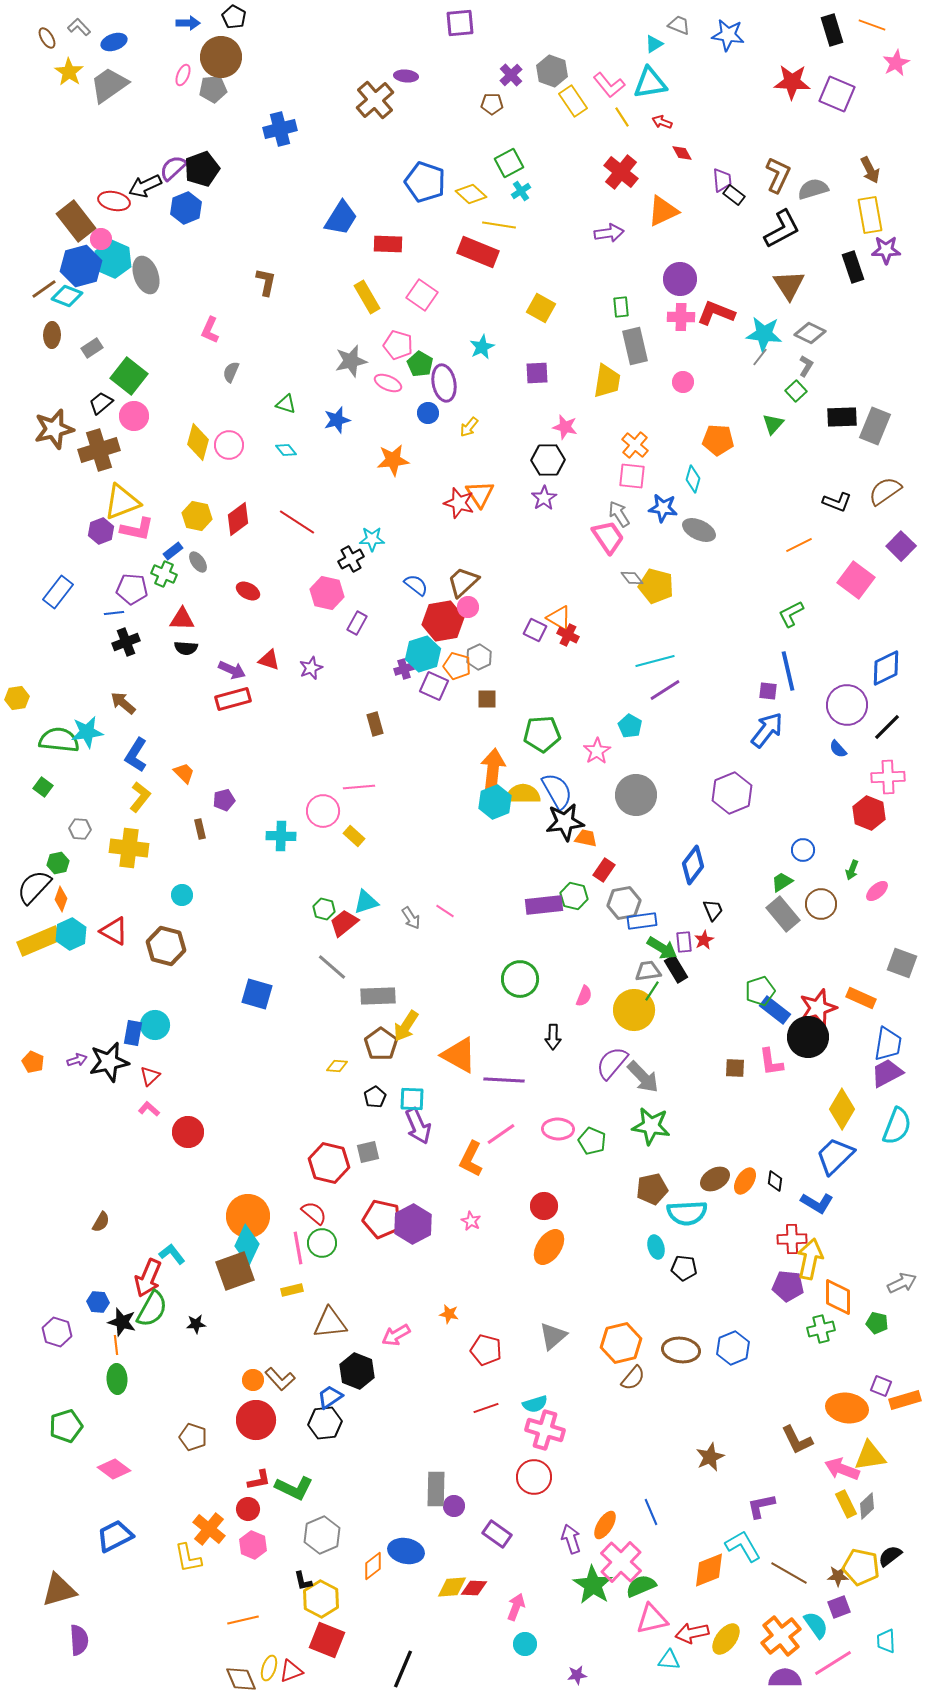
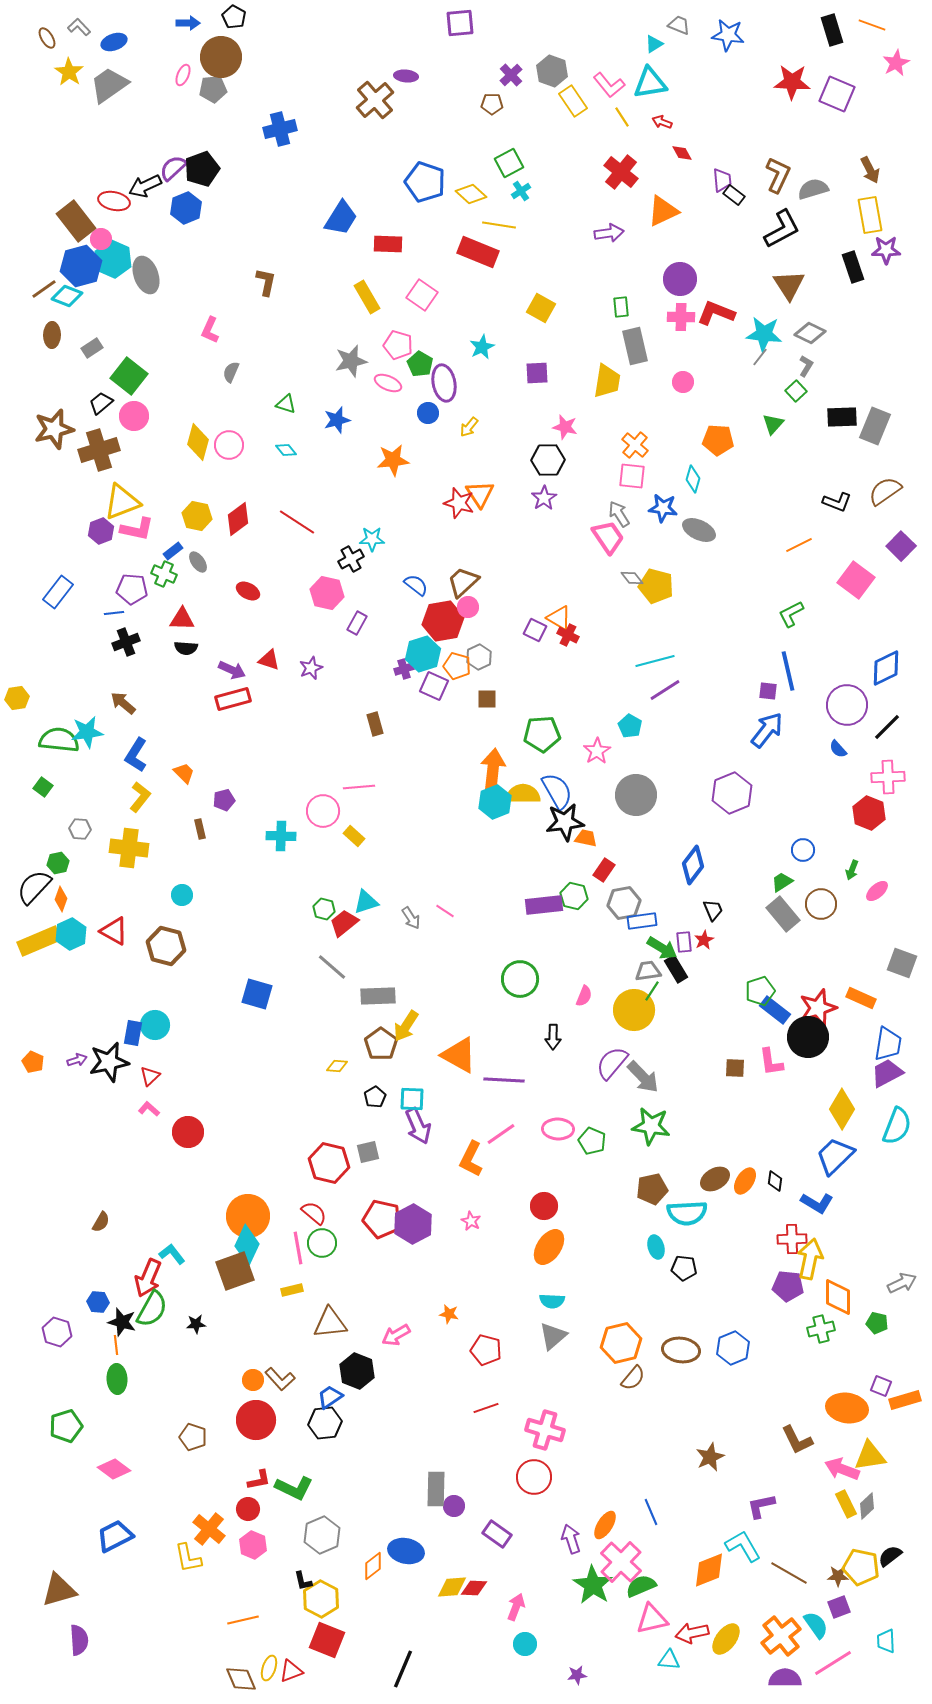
cyan semicircle at (535, 1404): moved 17 px right, 103 px up; rotated 20 degrees clockwise
